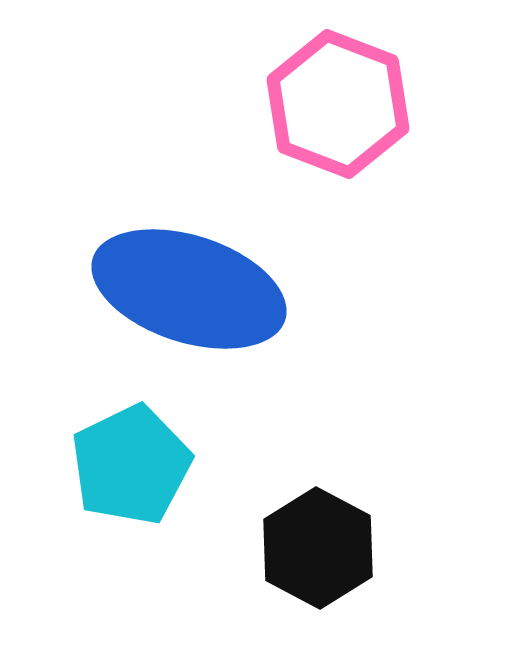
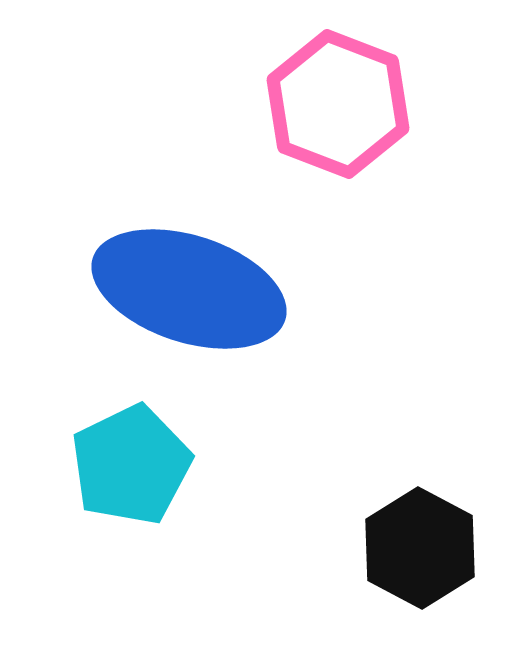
black hexagon: moved 102 px right
